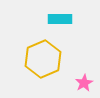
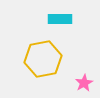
yellow hexagon: rotated 12 degrees clockwise
